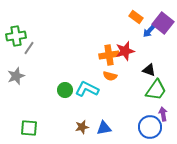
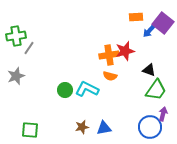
orange rectangle: rotated 40 degrees counterclockwise
purple arrow: rotated 24 degrees clockwise
green square: moved 1 px right, 2 px down
